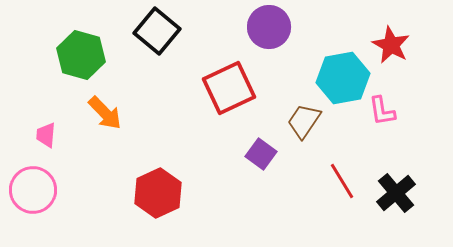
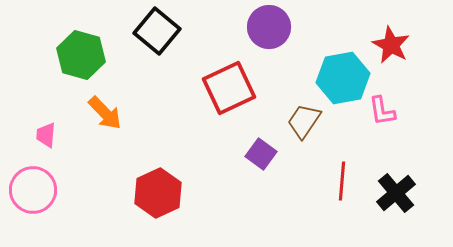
red line: rotated 36 degrees clockwise
